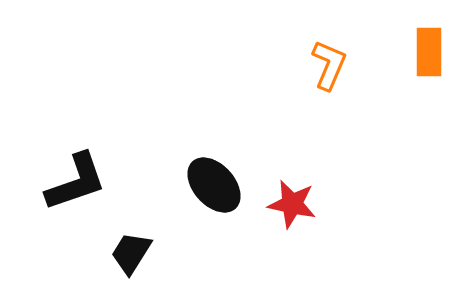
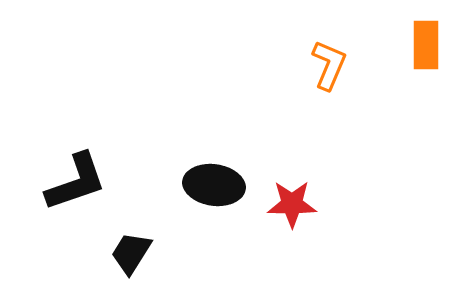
orange rectangle: moved 3 px left, 7 px up
black ellipse: rotated 40 degrees counterclockwise
red star: rotated 12 degrees counterclockwise
